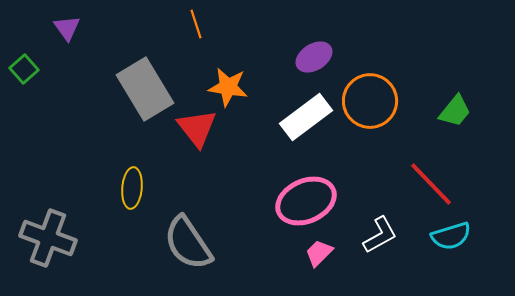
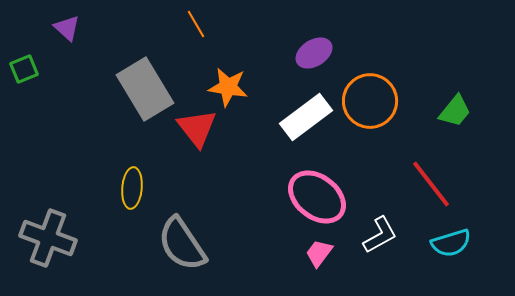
orange line: rotated 12 degrees counterclockwise
purple triangle: rotated 12 degrees counterclockwise
purple ellipse: moved 4 px up
green square: rotated 20 degrees clockwise
red line: rotated 6 degrees clockwise
pink ellipse: moved 11 px right, 4 px up; rotated 62 degrees clockwise
cyan semicircle: moved 7 px down
gray semicircle: moved 6 px left, 1 px down
pink trapezoid: rotated 8 degrees counterclockwise
